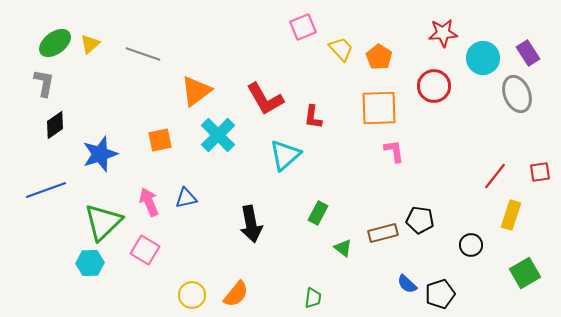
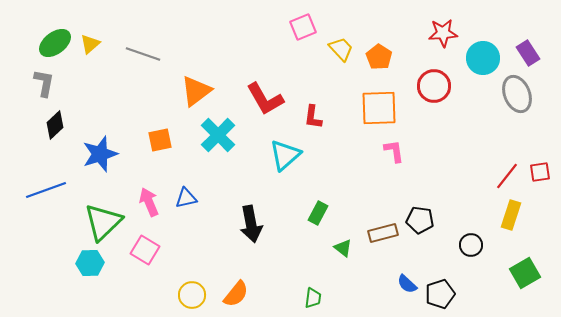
black diamond at (55, 125): rotated 8 degrees counterclockwise
red line at (495, 176): moved 12 px right
